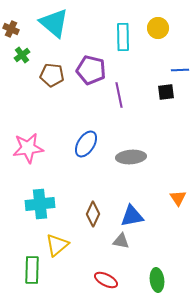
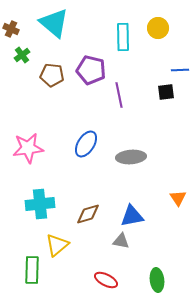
brown diamond: moved 5 px left; rotated 50 degrees clockwise
